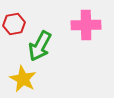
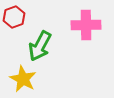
red hexagon: moved 7 px up; rotated 10 degrees counterclockwise
